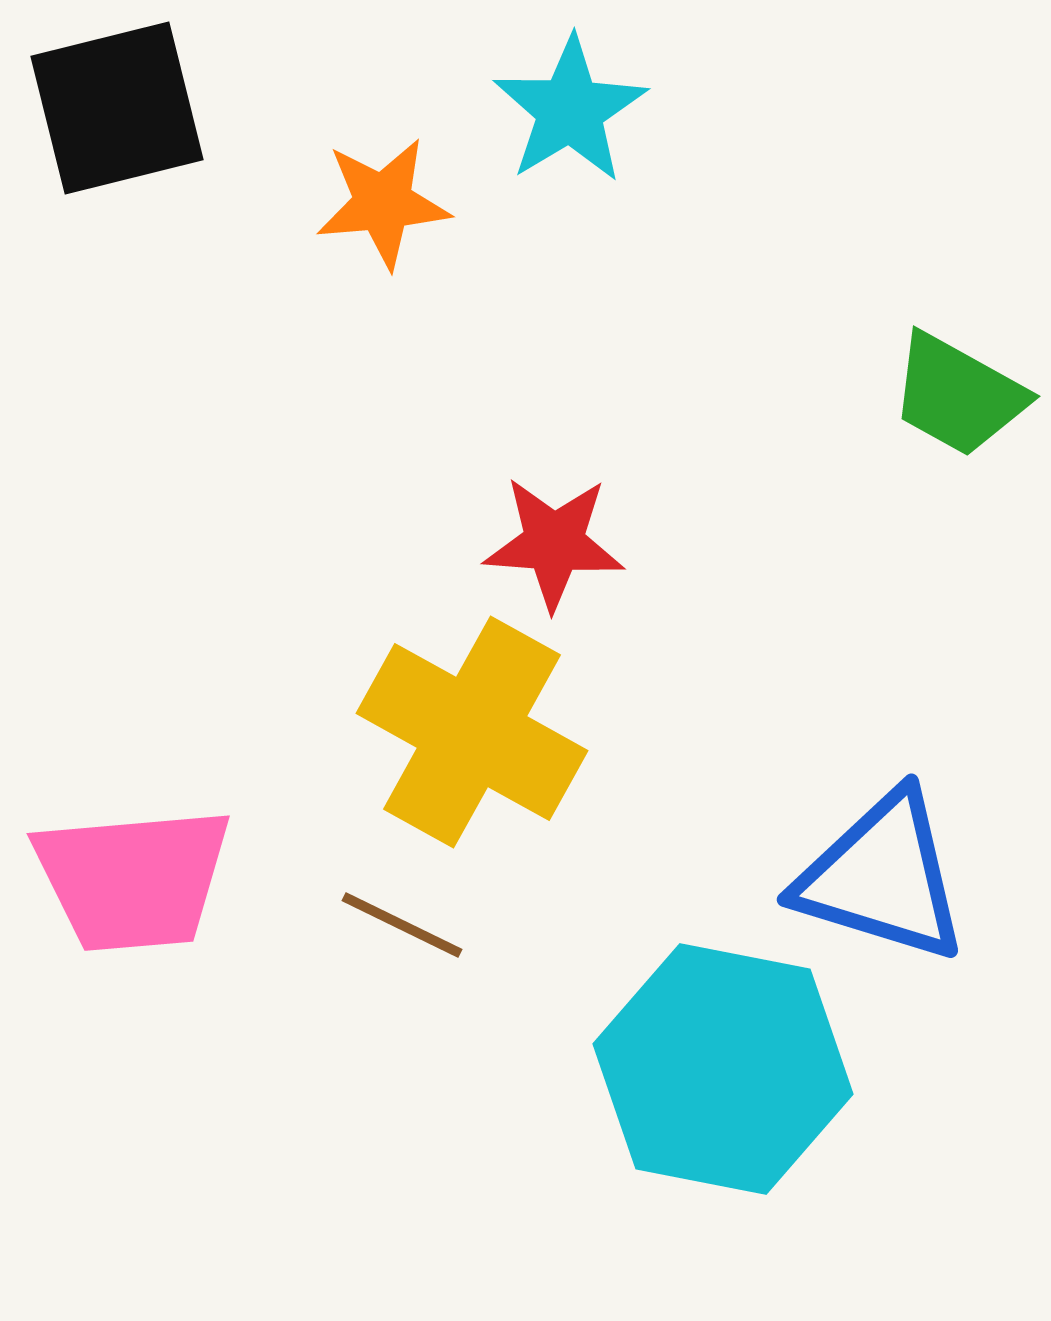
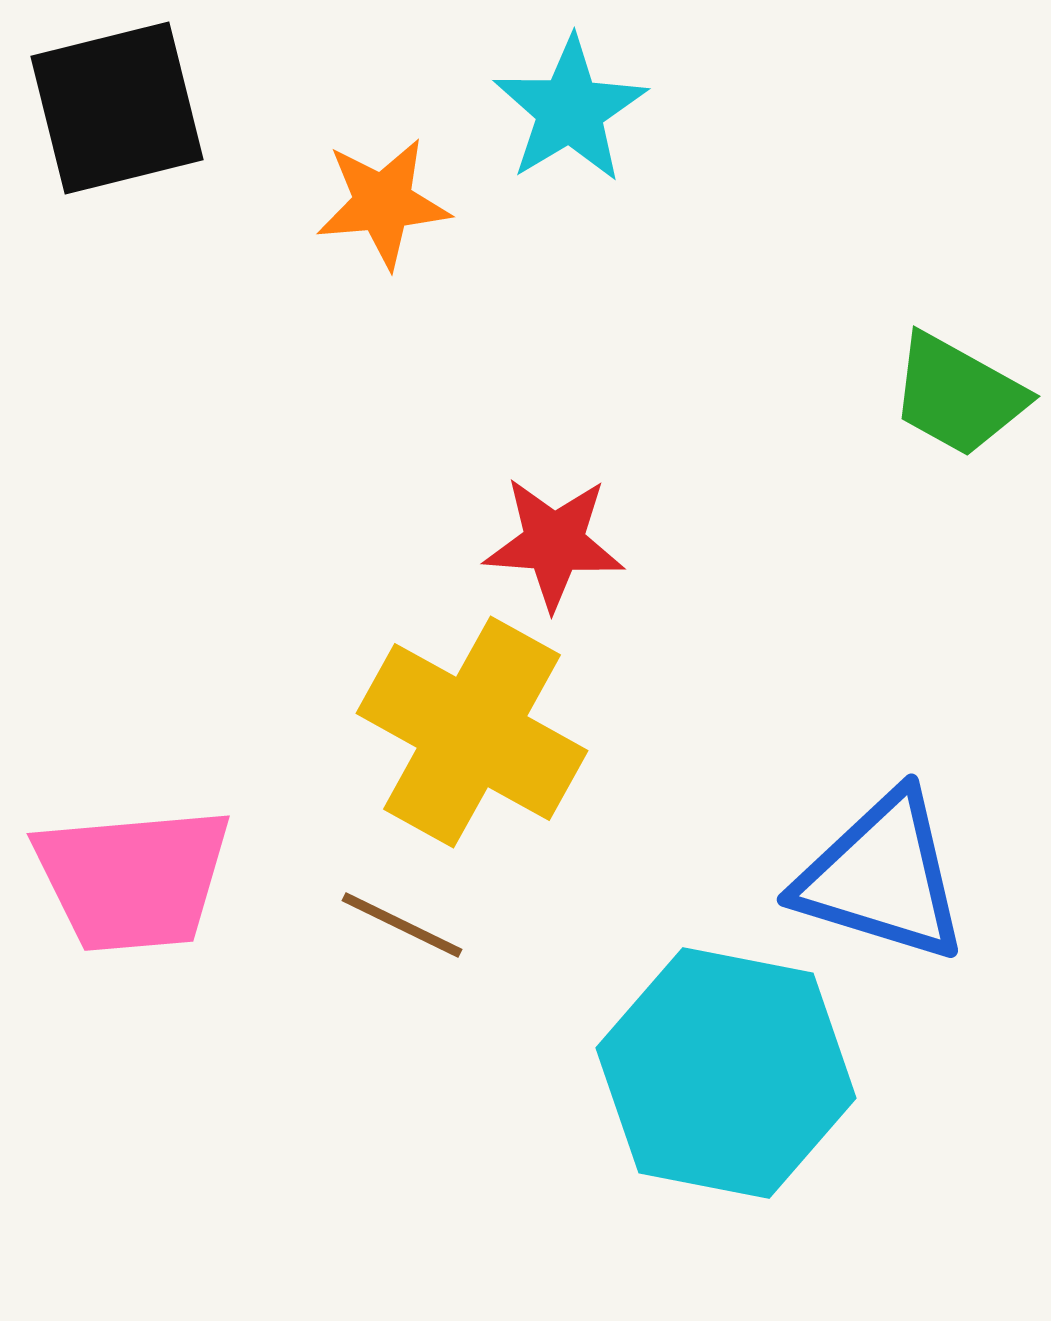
cyan hexagon: moved 3 px right, 4 px down
